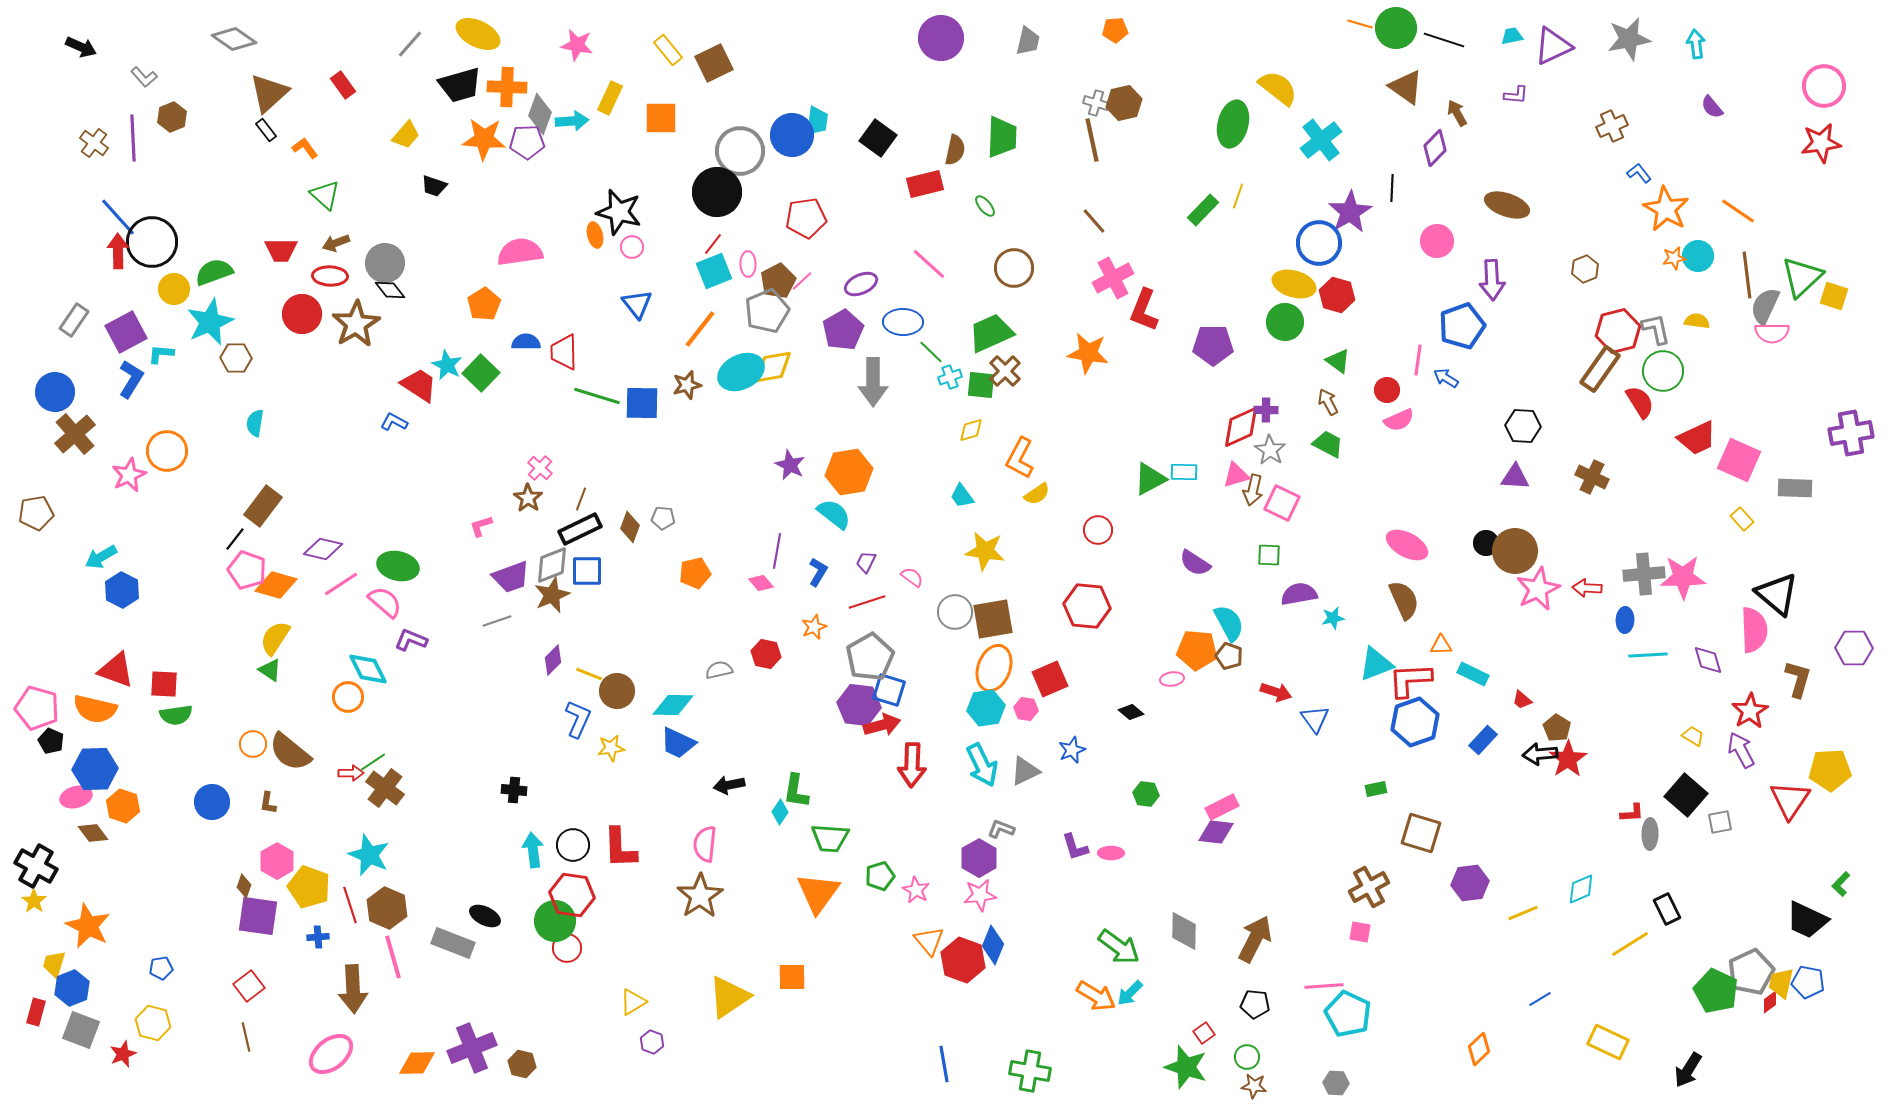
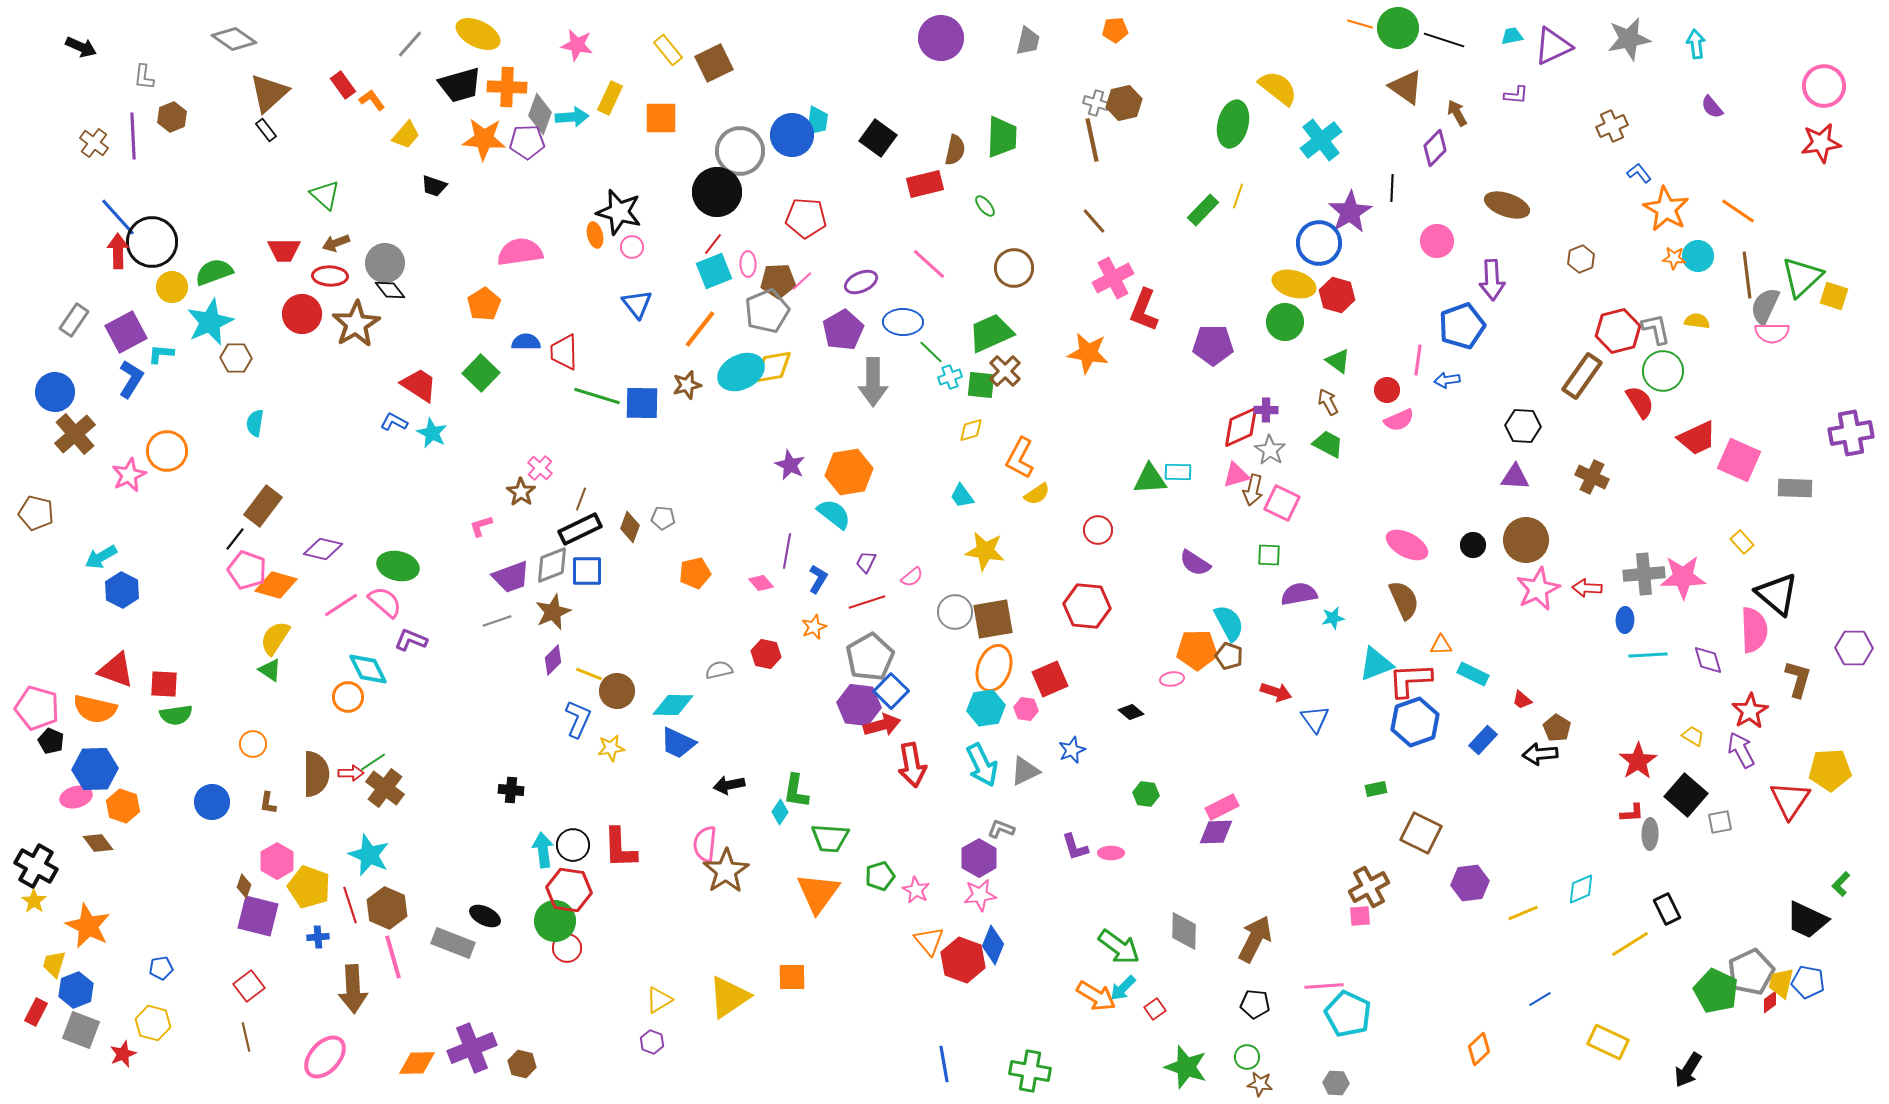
green circle at (1396, 28): moved 2 px right
gray L-shape at (144, 77): rotated 48 degrees clockwise
cyan arrow at (572, 121): moved 4 px up
purple line at (133, 138): moved 2 px up
orange L-shape at (305, 148): moved 67 px right, 48 px up
red pentagon at (806, 218): rotated 12 degrees clockwise
red trapezoid at (281, 250): moved 3 px right
orange star at (1674, 258): rotated 15 degrees clockwise
brown hexagon at (1585, 269): moved 4 px left, 10 px up
brown pentagon at (778, 281): rotated 24 degrees clockwise
purple ellipse at (861, 284): moved 2 px up
yellow circle at (174, 289): moved 2 px left, 2 px up
cyan star at (447, 365): moved 15 px left, 68 px down
brown rectangle at (1600, 369): moved 18 px left, 7 px down
blue arrow at (1446, 378): moved 1 px right, 2 px down; rotated 40 degrees counterclockwise
cyan rectangle at (1184, 472): moved 6 px left
green triangle at (1150, 479): rotated 24 degrees clockwise
brown star at (528, 498): moved 7 px left, 6 px up
brown pentagon at (36, 513): rotated 24 degrees clockwise
yellow rectangle at (1742, 519): moved 23 px down
black circle at (1486, 543): moved 13 px left, 2 px down
purple line at (777, 551): moved 10 px right
brown circle at (1515, 551): moved 11 px right, 11 px up
blue L-shape at (818, 572): moved 7 px down
pink semicircle at (912, 577): rotated 105 degrees clockwise
pink line at (341, 584): moved 21 px down
brown star at (552, 595): moved 1 px right, 17 px down
orange pentagon at (1197, 650): rotated 6 degrees counterclockwise
blue square at (889, 690): moved 2 px right, 1 px down; rotated 28 degrees clockwise
brown semicircle at (290, 752): moved 26 px right, 22 px down; rotated 129 degrees counterclockwise
red star at (1568, 759): moved 70 px right, 2 px down
red arrow at (912, 765): rotated 12 degrees counterclockwise
black cross at (514, 790): moved 3 px left
purple diamond at (1216, 832): rotated 9 degrees counterclockwise
brown diamond at (93, 833): moved 5 px right, 10 px down
brown square at (1421, 833): rotated 9 degrees clockwise
cyan arrow at (533, 850): moved 10 px right
red hexagon at (572, 895): moved 3 px left, 5 px up
brown star at (700, 896): moved 26 px right, 25 px up
purple square at (258, 916): rotated 6 degrees clockwise
pink square at (1360, 932): moved 16 px up; rotated 15 degrees counterclockwise
blue hexagon at (72, 988): moved 4 px right, 2 px down
cyan arrow at (1130, 993): moved 7 px left, 5 px up
yellow triangle at (633, 1002): moved 26 px right, 2 px up
red rectangle at (36, 1012): rotated 12 degrees clockwise
red square at (1204, 1033): moved 49 px left, 24 px up
pink ellipse at (331, 1054): moved 6 px left, 3 px down; rotated 9 degrees counterclockwise
brown star at (1254, 1086): moved 6 px right, 2 px up
